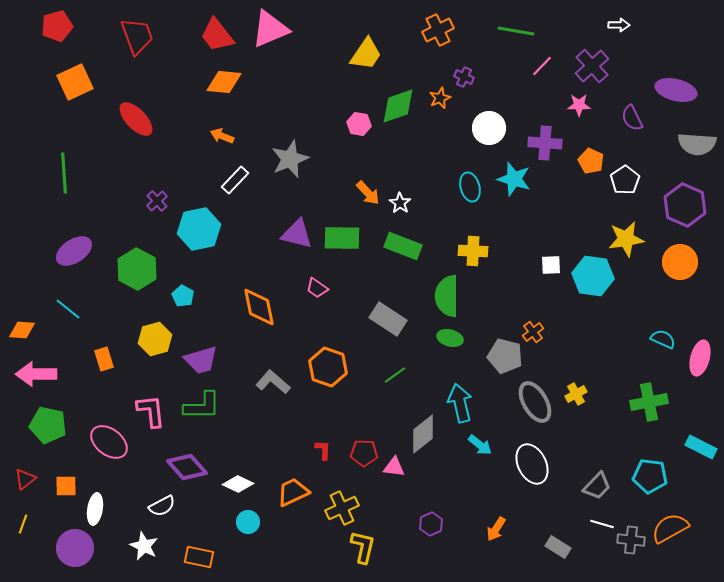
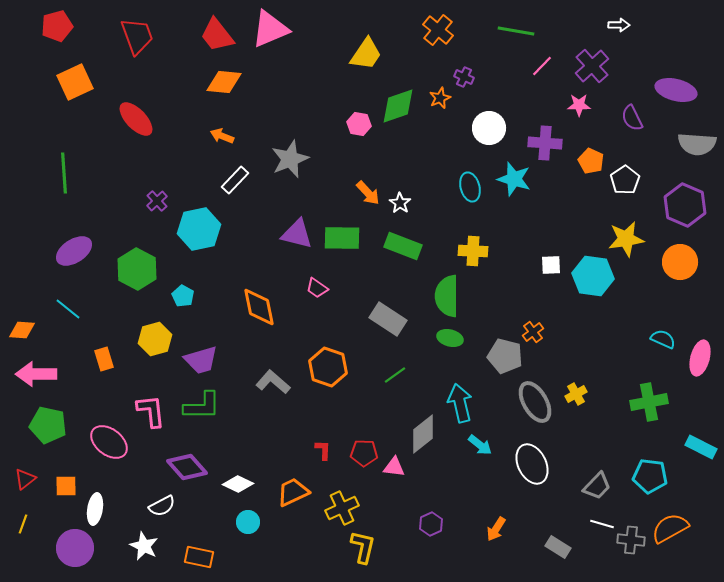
orange cross at (438, 30): rotated 24 degrees counterclockwise
